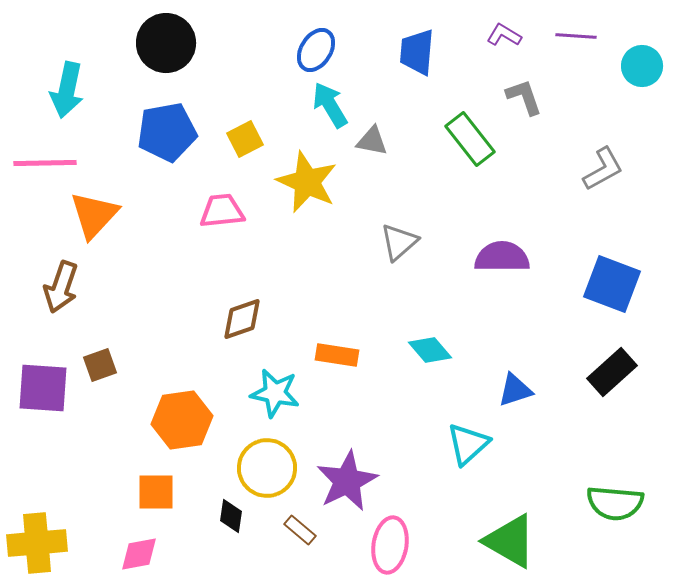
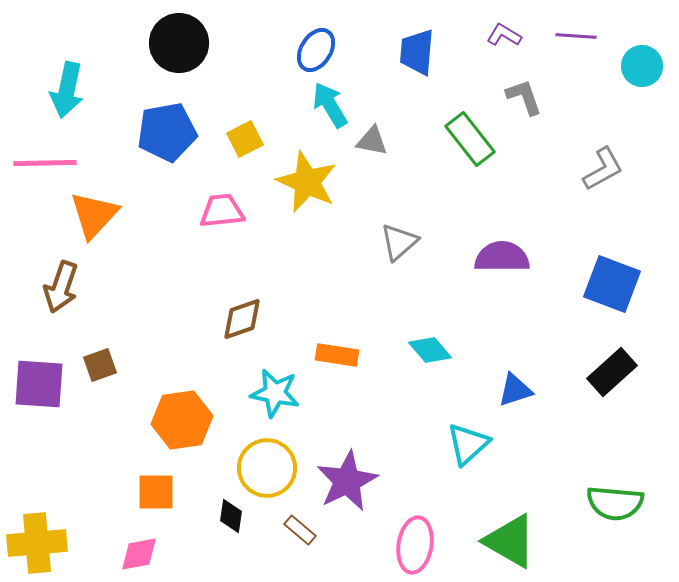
black circle at (166, 43): moved 13 px right
purple square at (43, 388): moved 4 px left, 4 px up
pink ellipse at (390, 545): moved 25 px right
